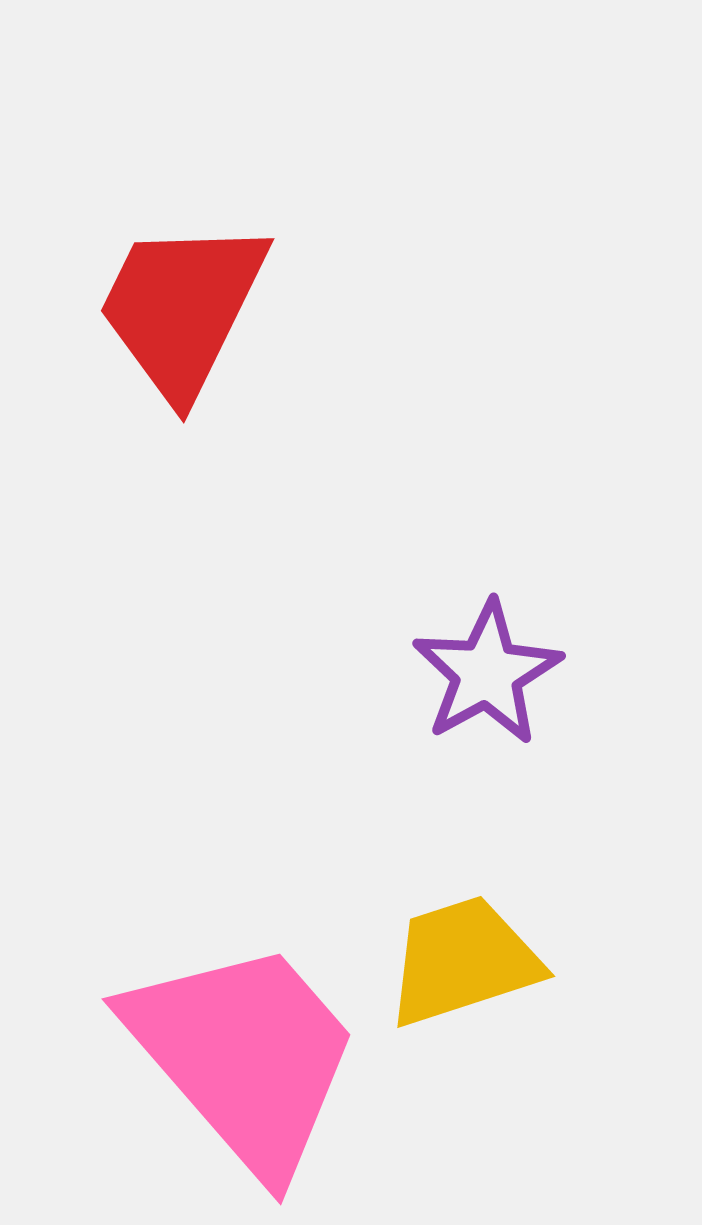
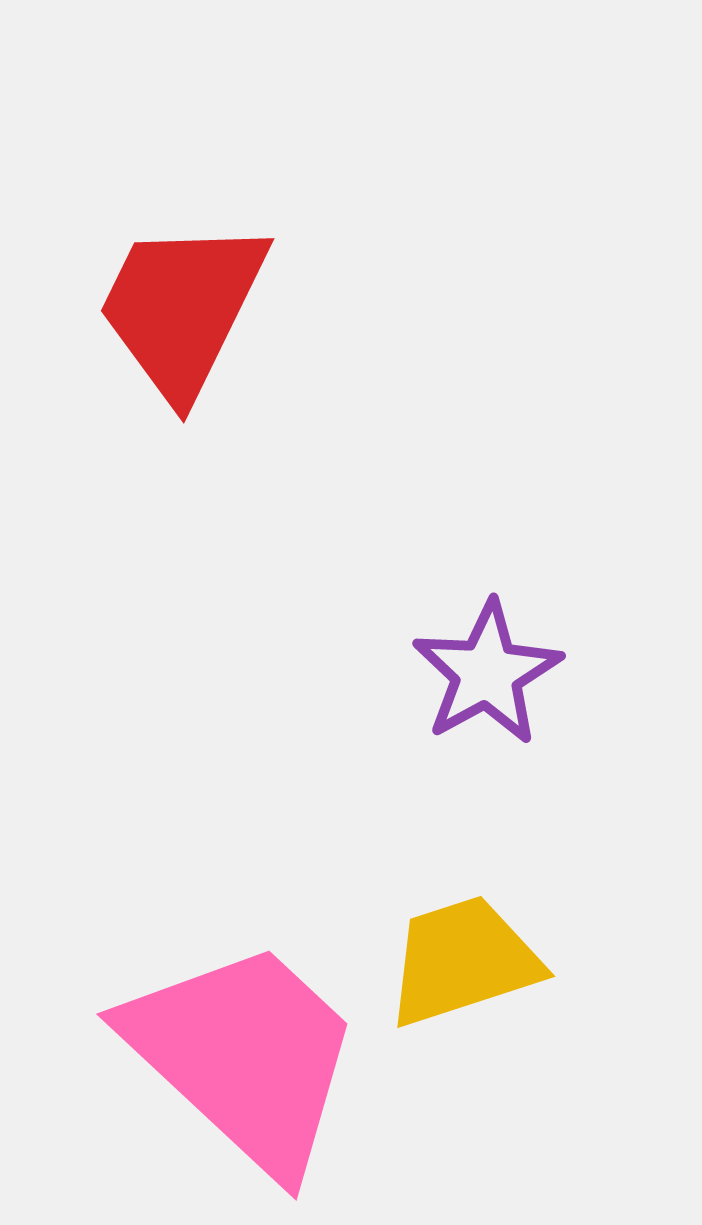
pink trapezoid: rotated 6 degrees counterclockwise
